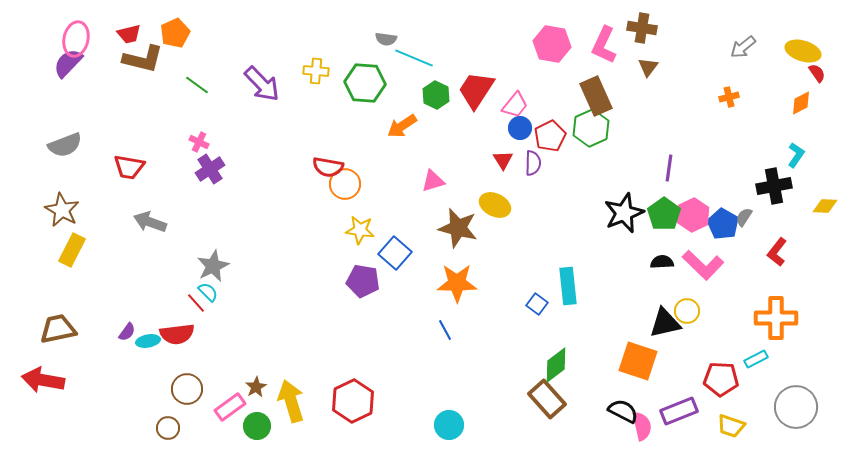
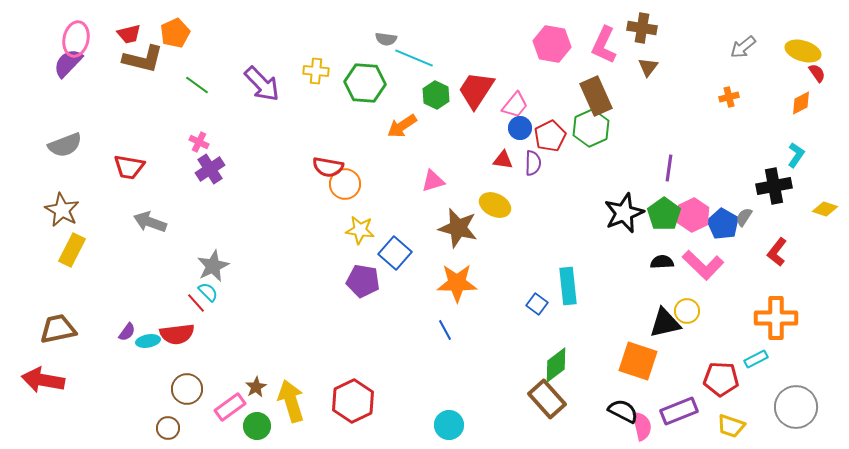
red triangle at (503, 160): rotated 50 degrees counterclockwise
yellow diamond at (825, 206): moved 3 px down; rotated 15 degrees clockwise
